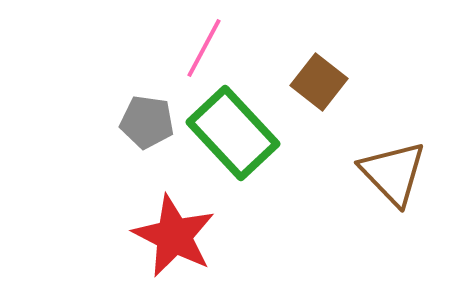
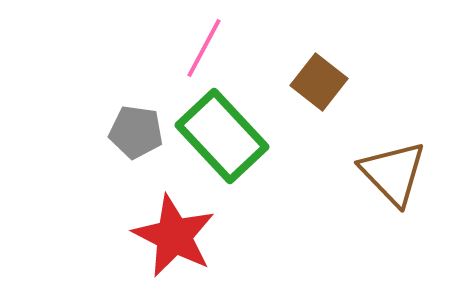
gray pentagon: moved 11 px left, 10 px down
green rectangle: moved 11 px left, 3 px down
